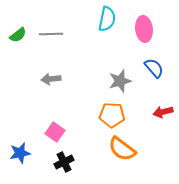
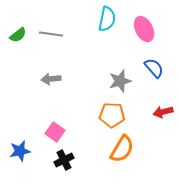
pink ellipse: rotated 20 degrees counterclockwise
gray line: rotated 10 degrees clockwise
orange semicircle: rotated 96 degrees counterclockwise
blue star: moved 2 px up
black cross: moved 2 px up
